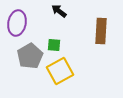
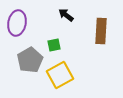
black arrow: moved 7 px right, 4 px down
green square: rotated 16 degrees counterclockwise
gray pentagon: moved 4 px down
yellow square: moved 4 px down
